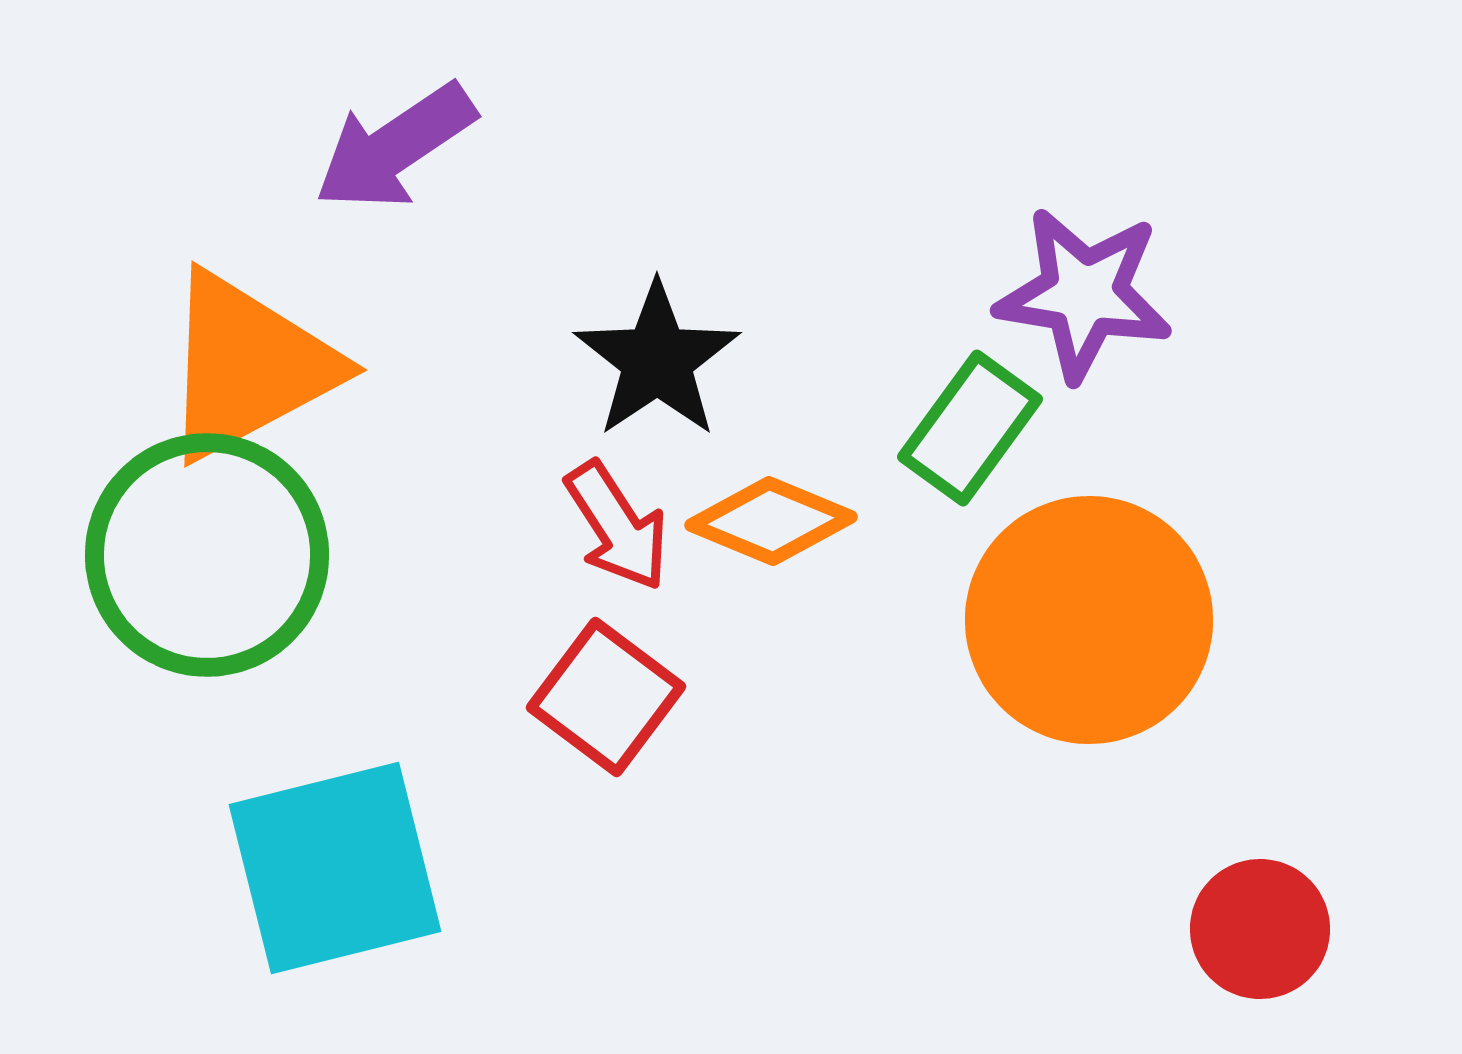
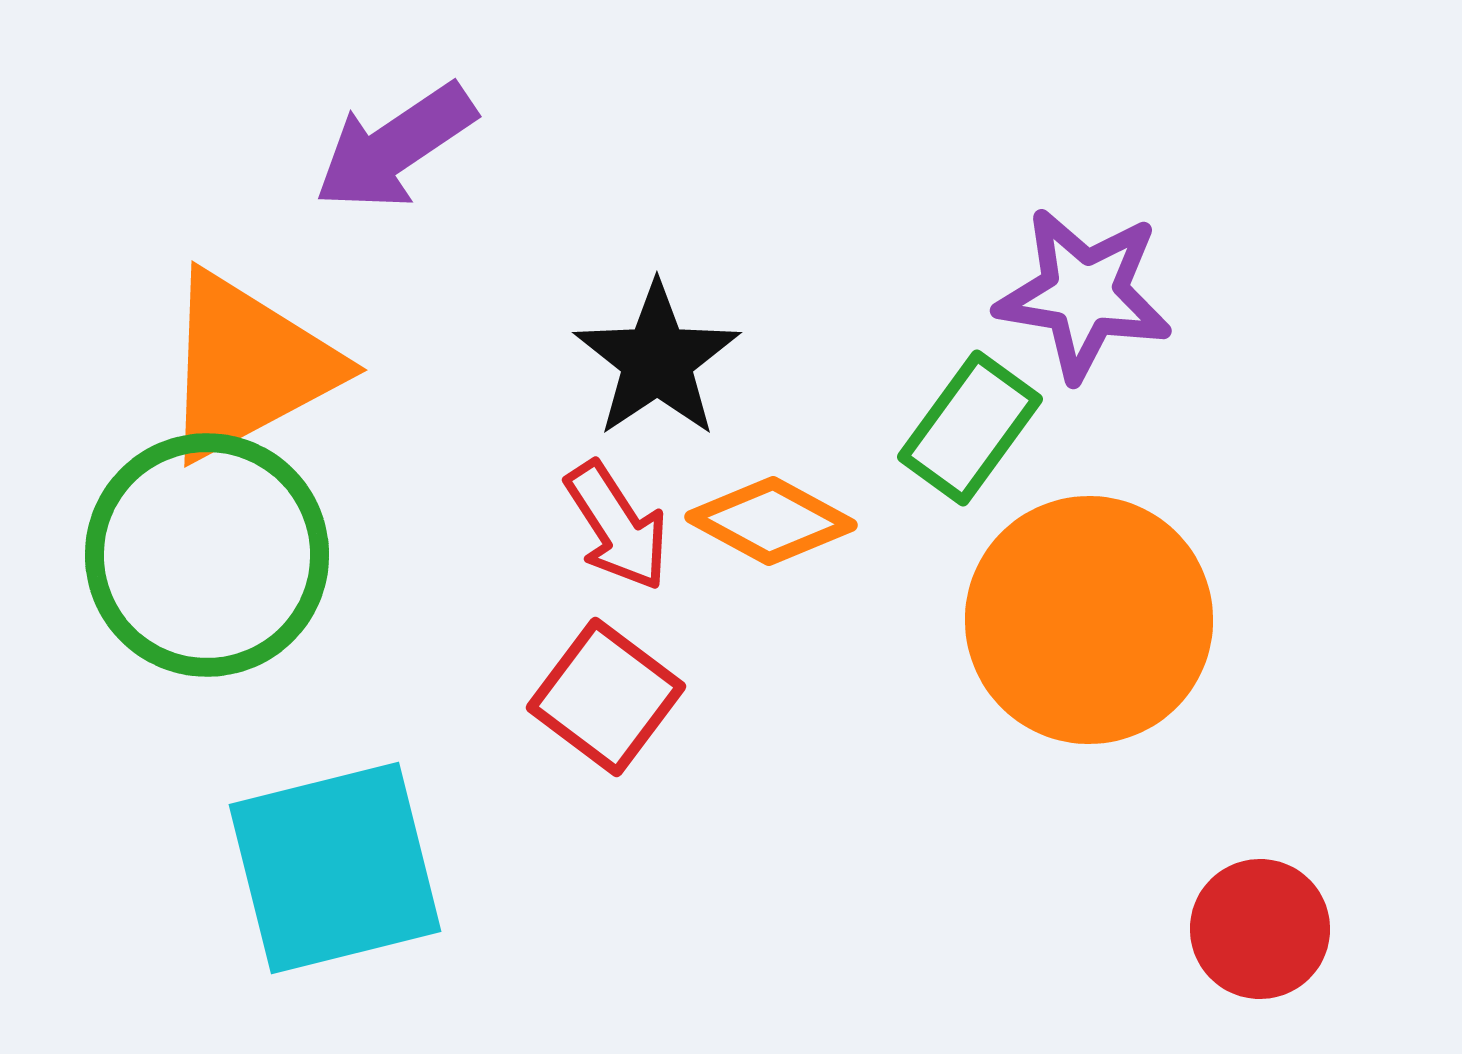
orange diamond: rotated 6 degrees clockwise
